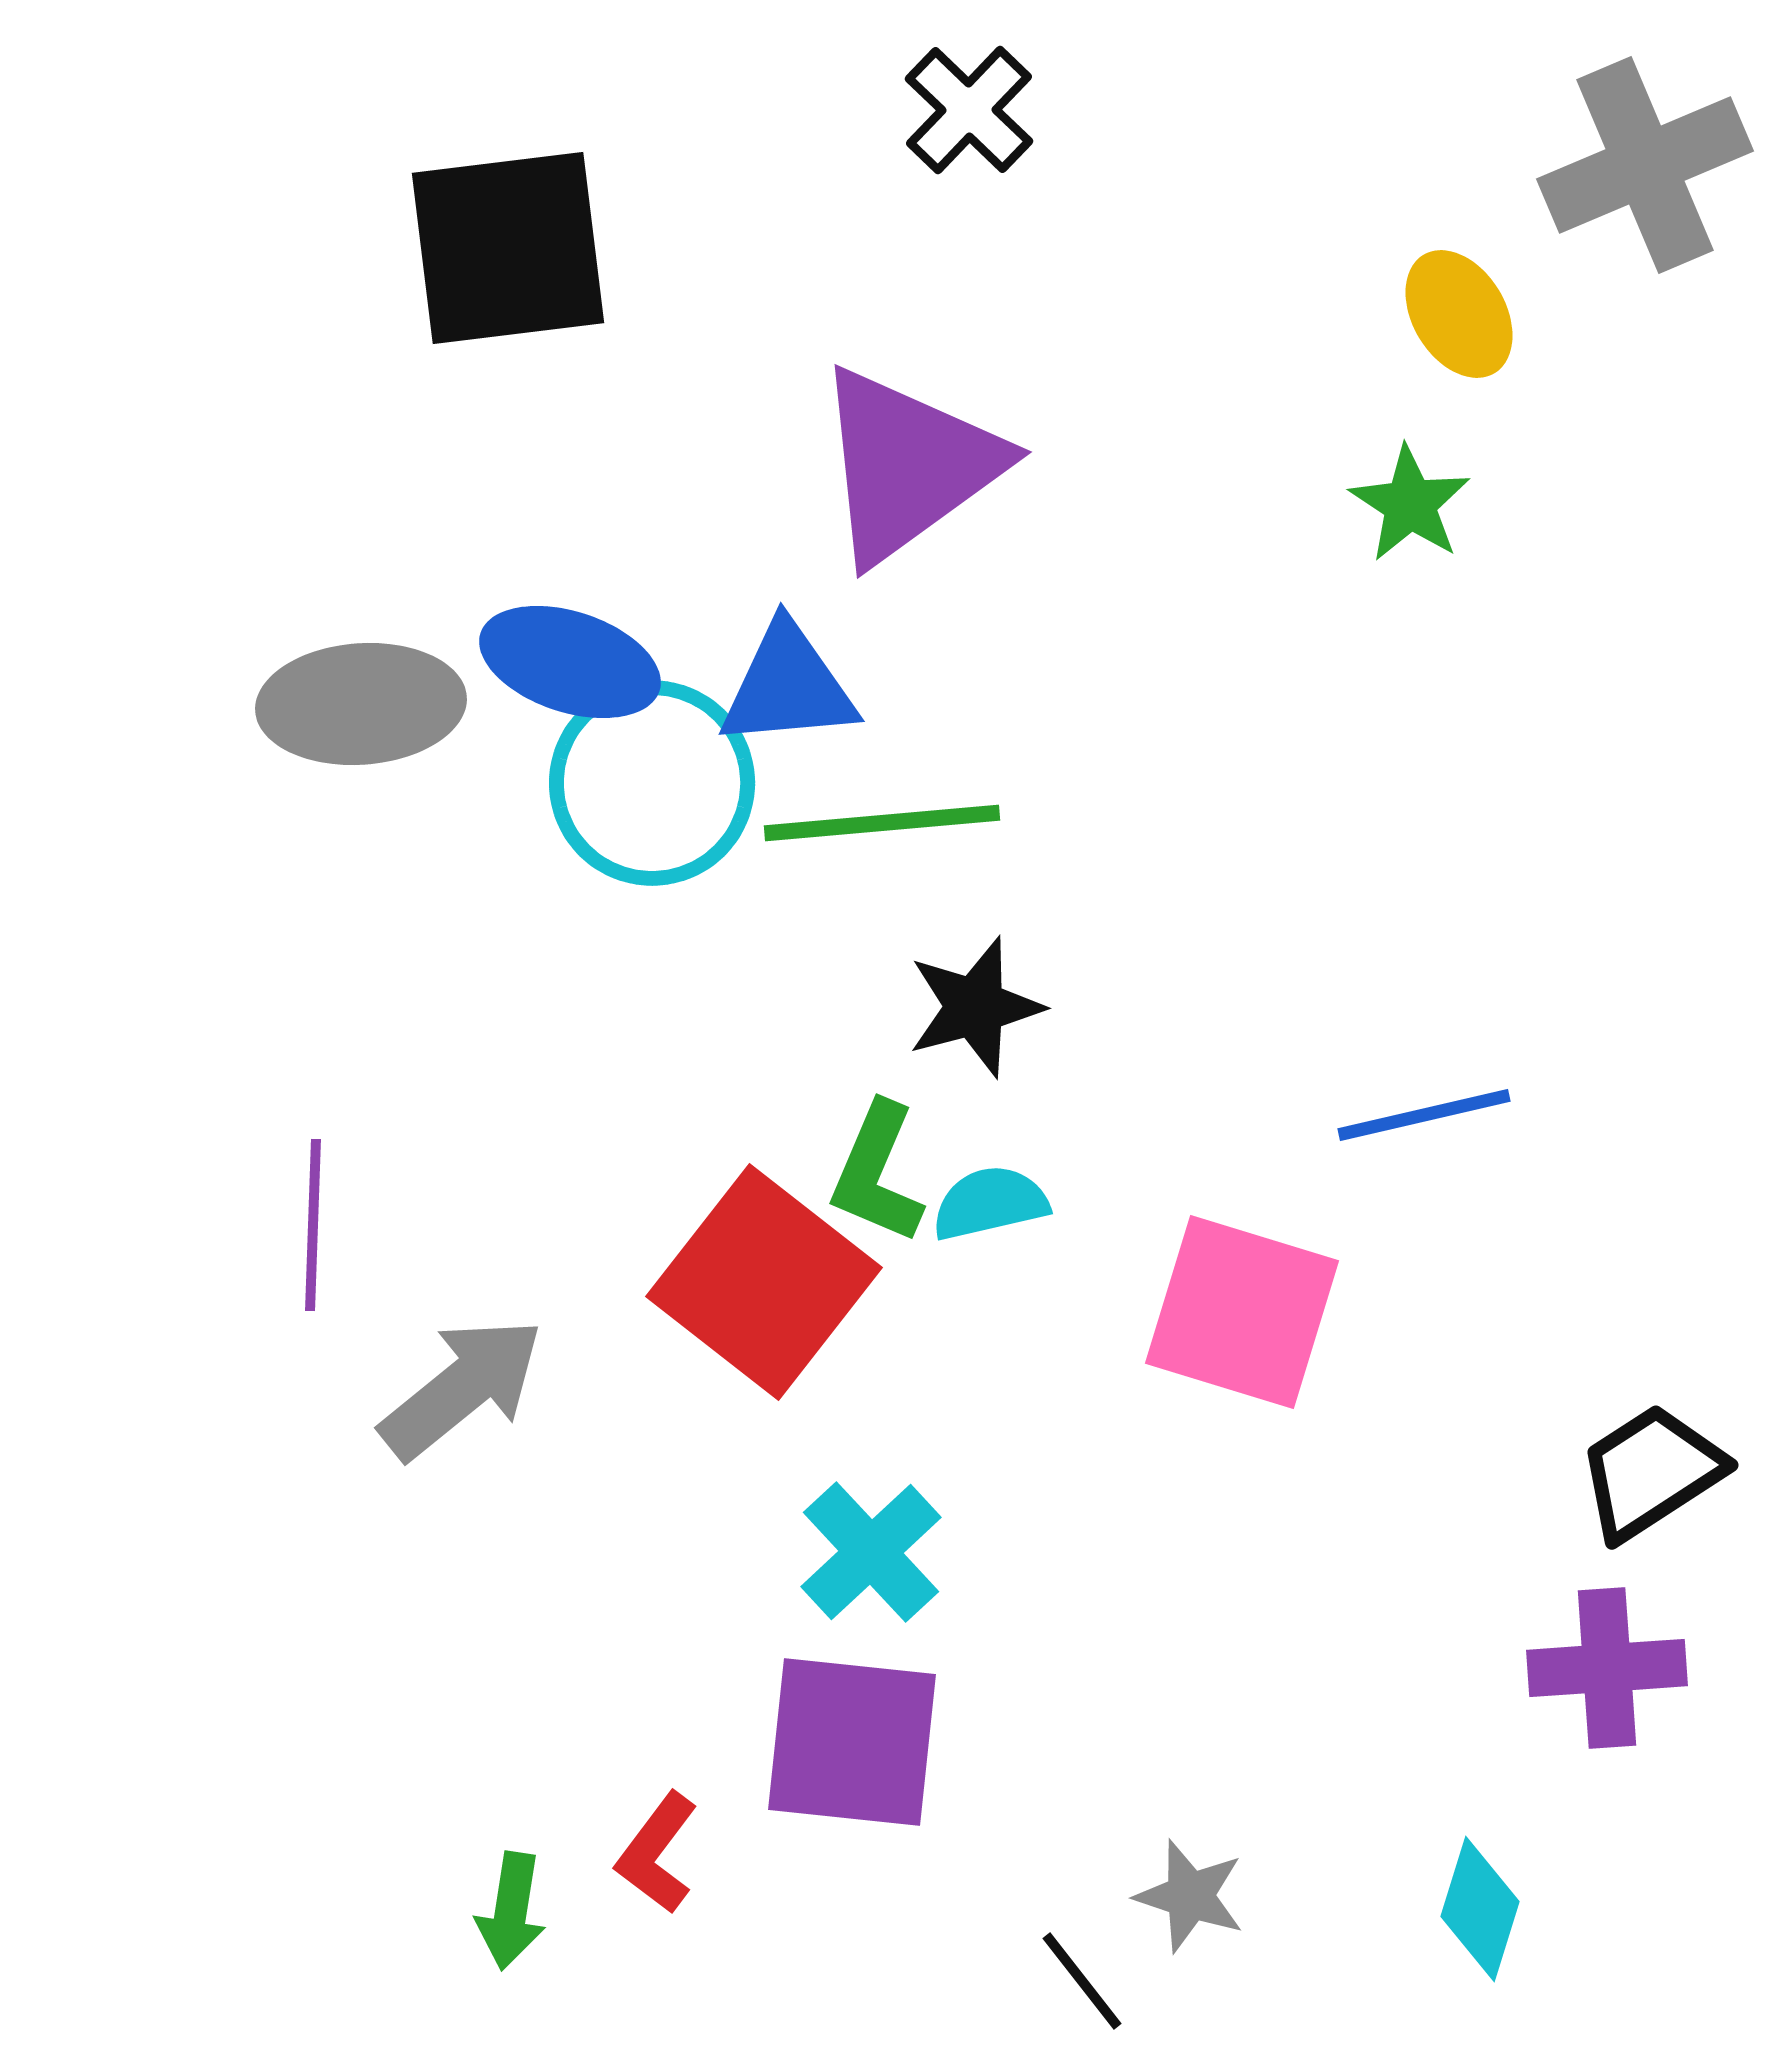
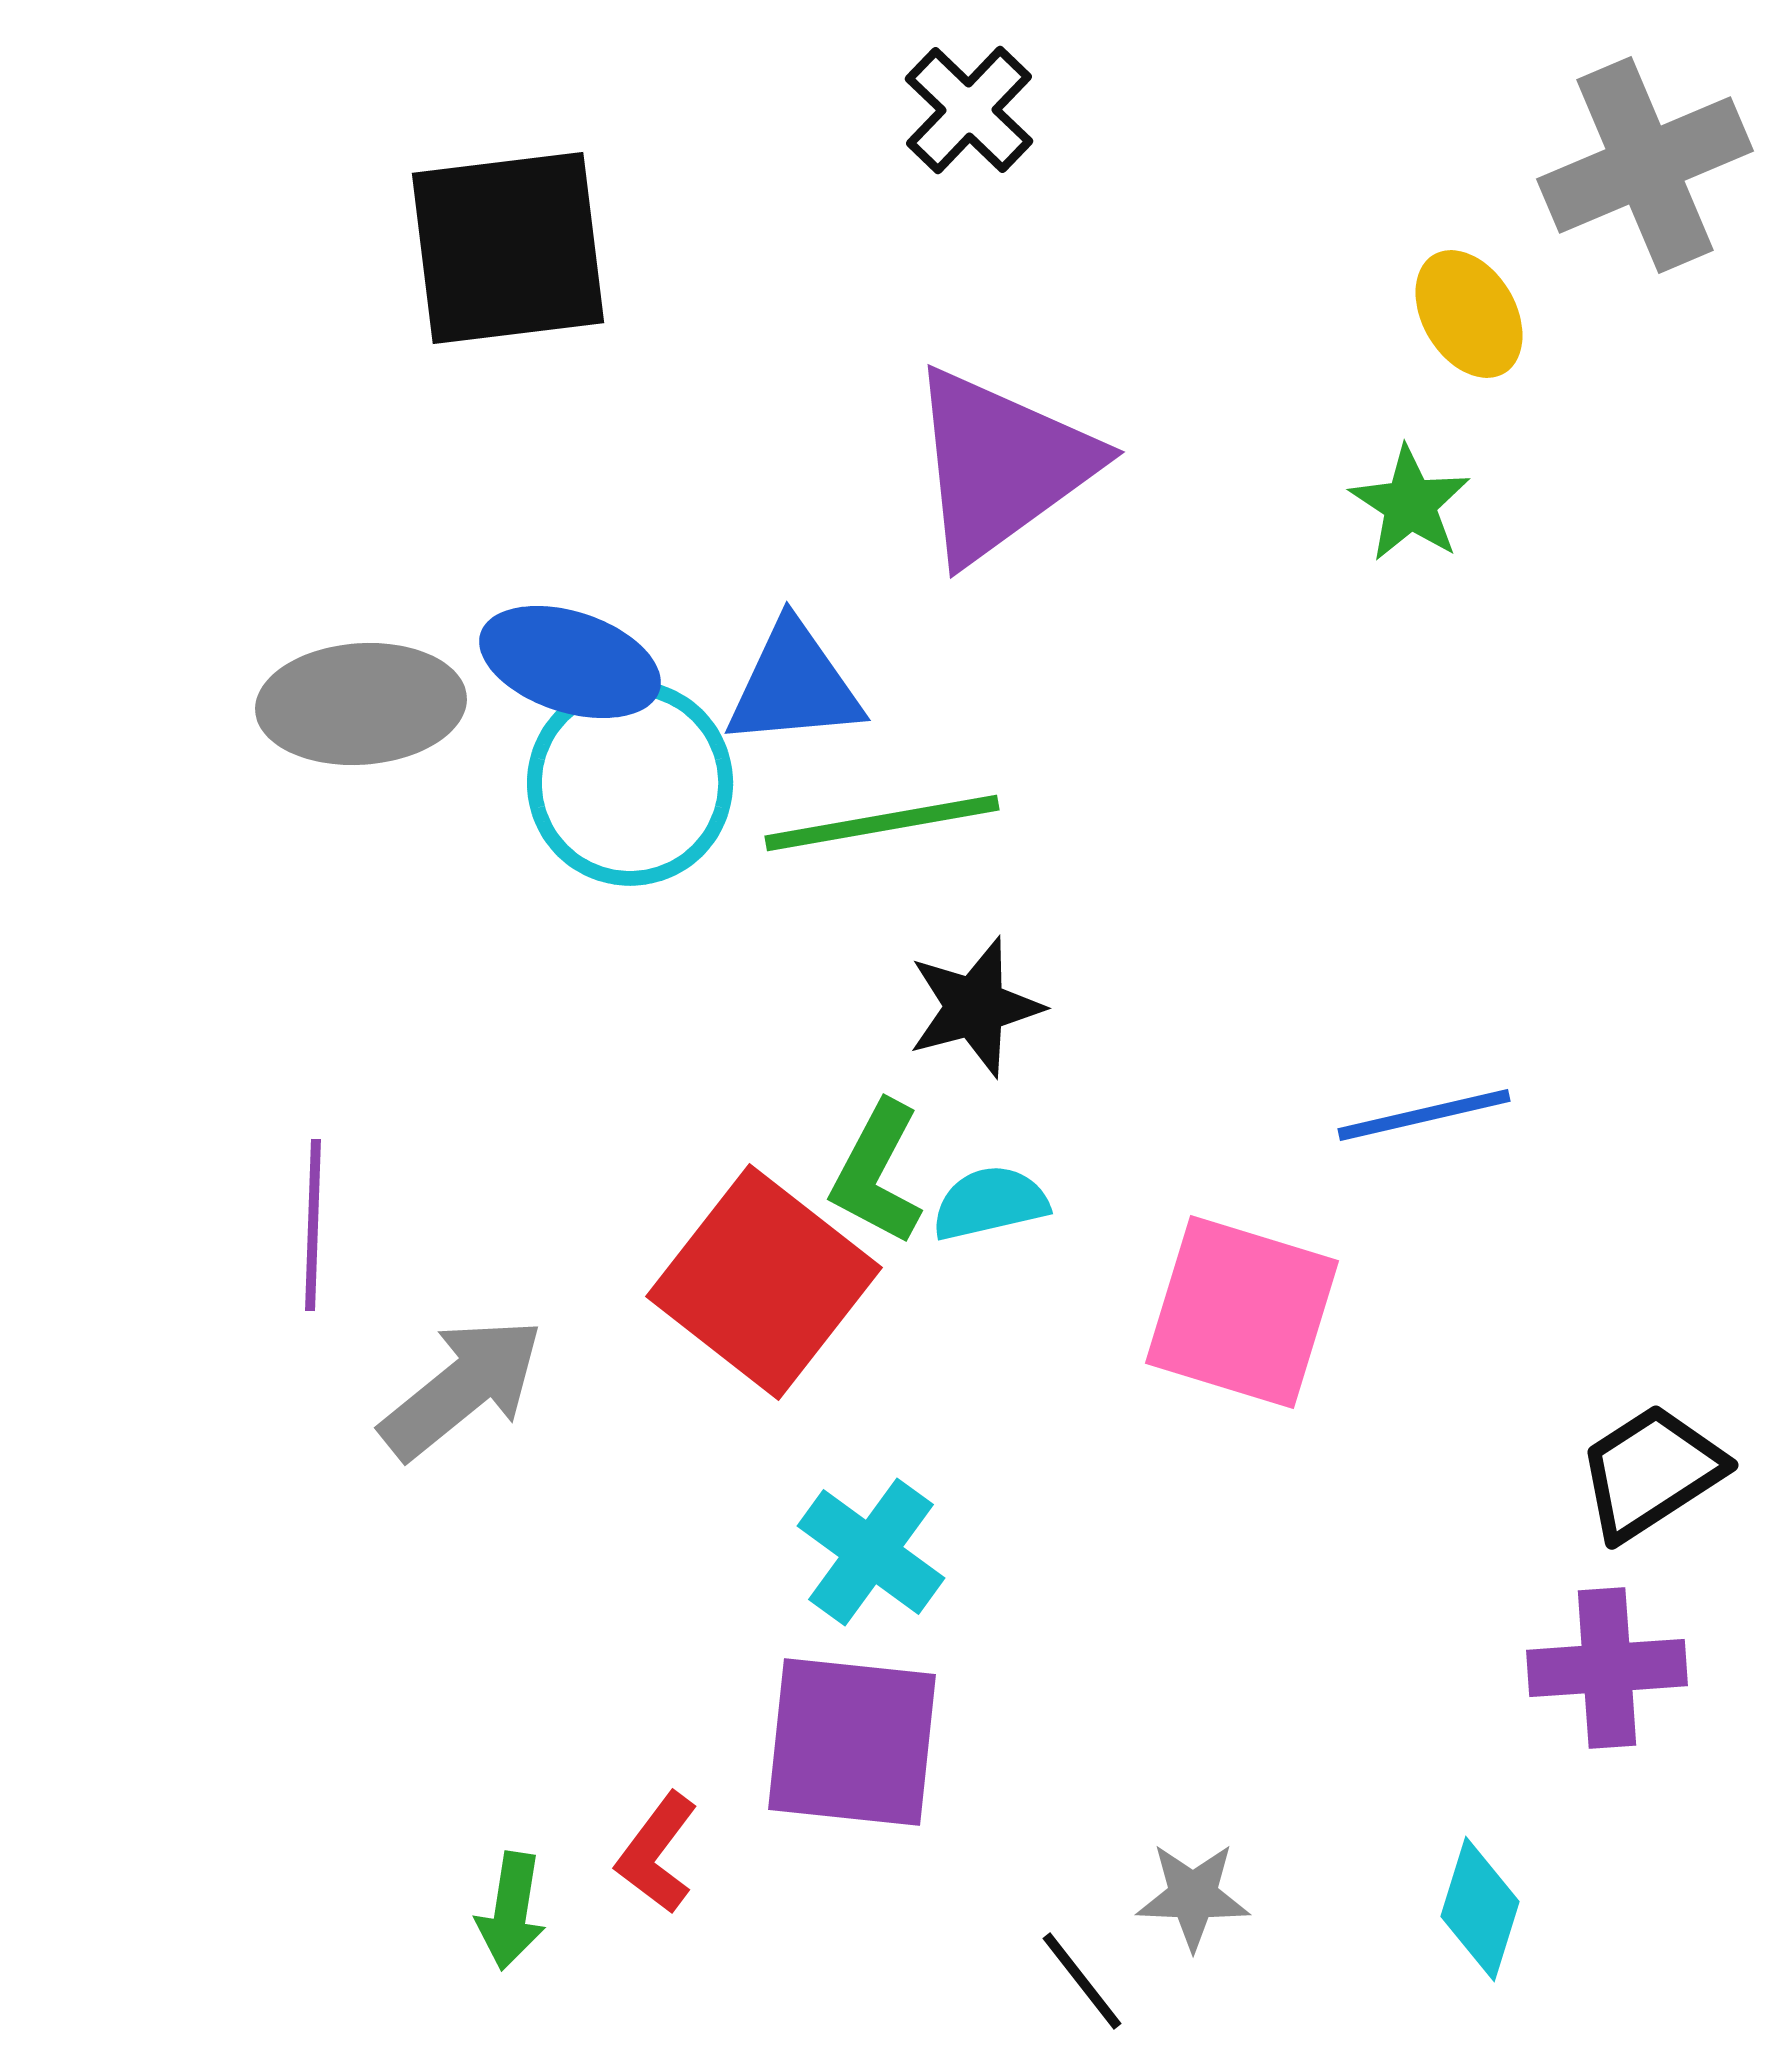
yellow ellipse: moved 10 px right
purple triangle: moved 93 px right
blue triangle: moved 6 px right, 1 px up
cyan circle: moved 22 px left
green line: rotated 5 degrees counterclockwise
green L-shape: rotated 5 degrees clockwise
cyan cross: rotated 11 degrees counterclockwise
gray star: moved 3 px right; rotated 16 degrees counterclockwise
